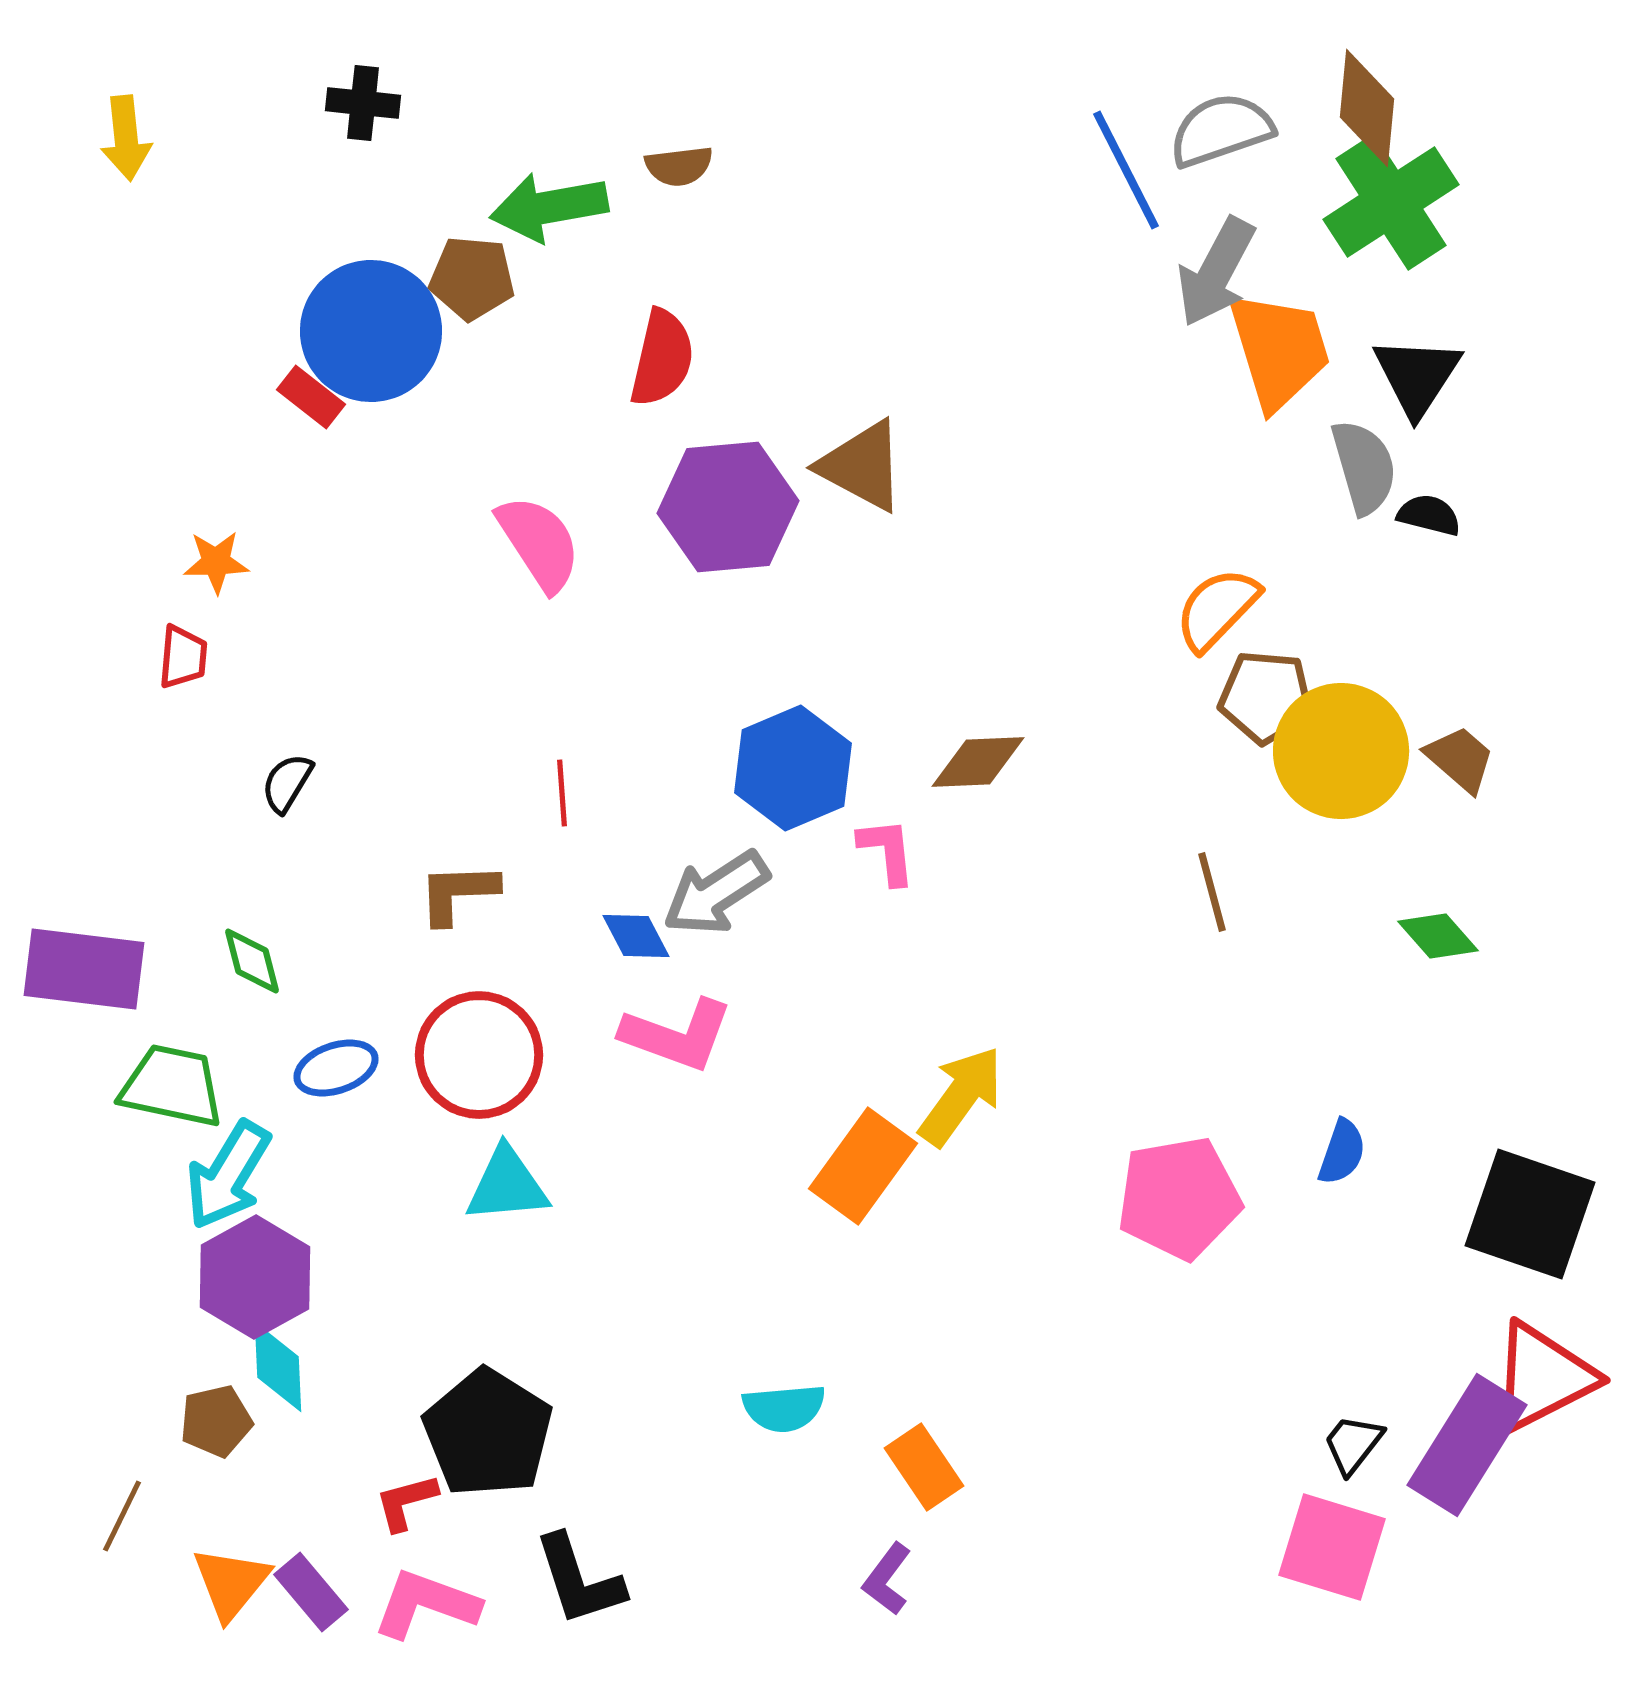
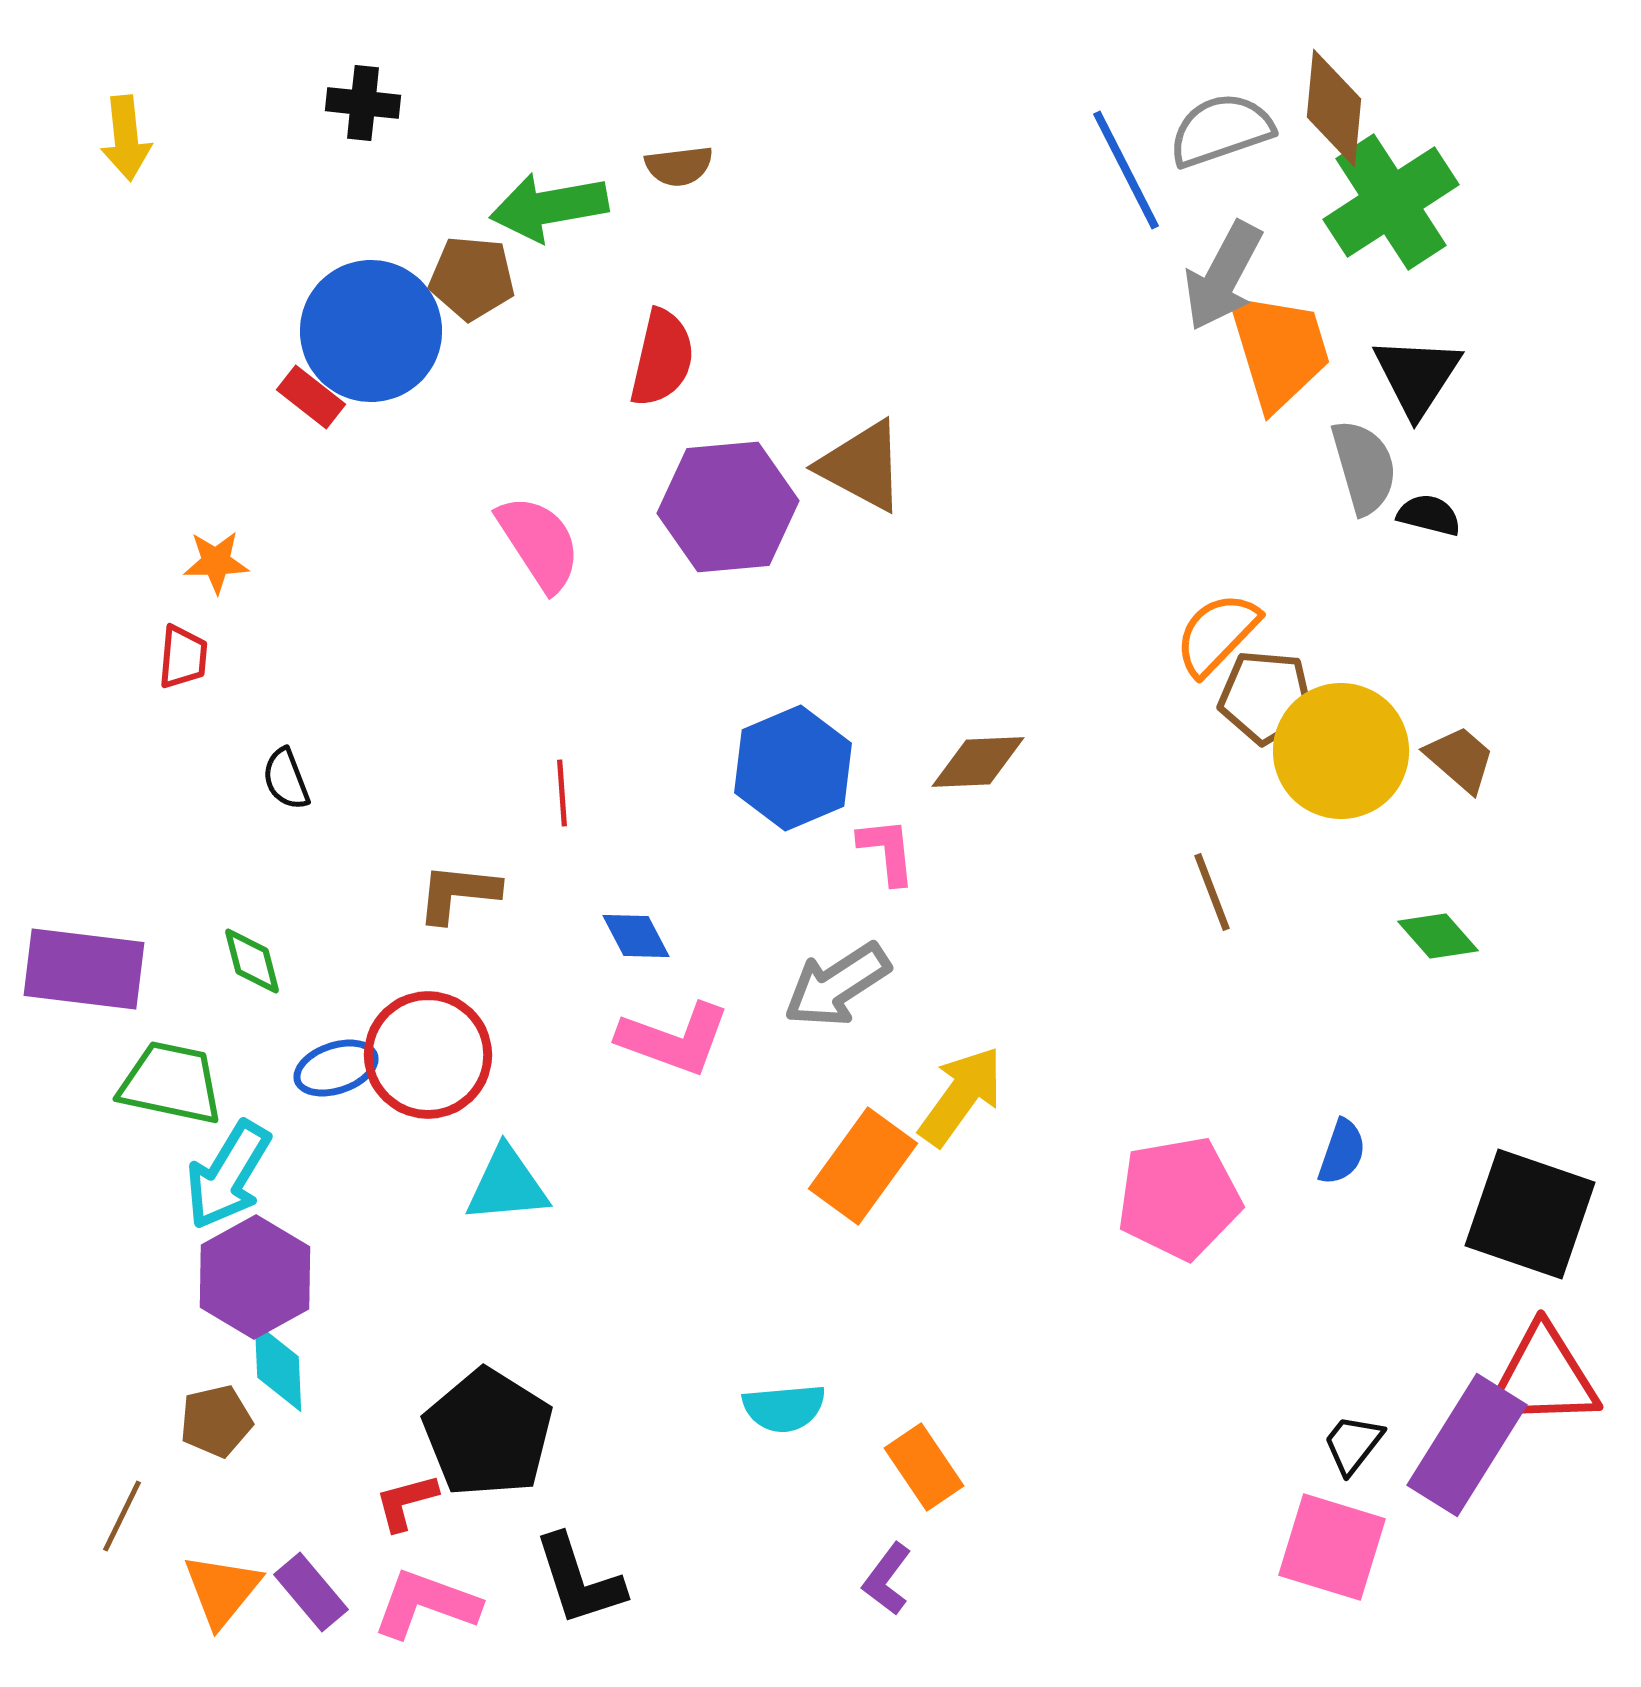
brown diamond at (1367, 108): moved 33 px left
gray arrow at (1216, 272): moved 7 px right, 4 px down
orange semicircle at (1217, 609): moved 25 px down
black semicircle at (287, 783): moved 1 px left, 4 px up; rotated 52 degrees counterclockwise
brown line at (1212, 892): rotated 6 degrees counterclockwise
brown L-shape at (458, 893): rotated 8 degrees clockwise
gray arrow at (716, 893): moved 121 px right, 92 px down
pink L-shape at (677, 1035): moved 3 px left, 4 px down
red circle at (479, 1055): moved 51 px left
green trapezoid at (172, 1086): moved 1 px left, 3 px up
red triangle at (1543, 1377): rotated 25 degrees clockwise
orange triangle at (231, 1583): moved 9 px left, 7 px down
